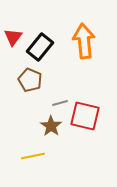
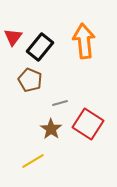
red square: moved 3 px right, 8 px down; rotated 20 degrees clockwise
brown star: moved 3 px down
yellow line: moved 5 px down; rotated 20 degrees counterclockwise
